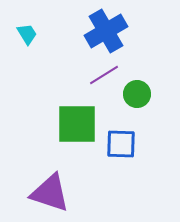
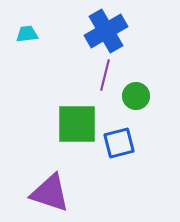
cyan trapezoid: rotated 65 degrees counterclockwise
purple line: moved 1 px right; rotated 44 degrees counterclockwise
green circle: moved 1 px left, 2 px down
blue square: moved 2 px left, 1 px up; rotated 16 degrees counterclockwise
